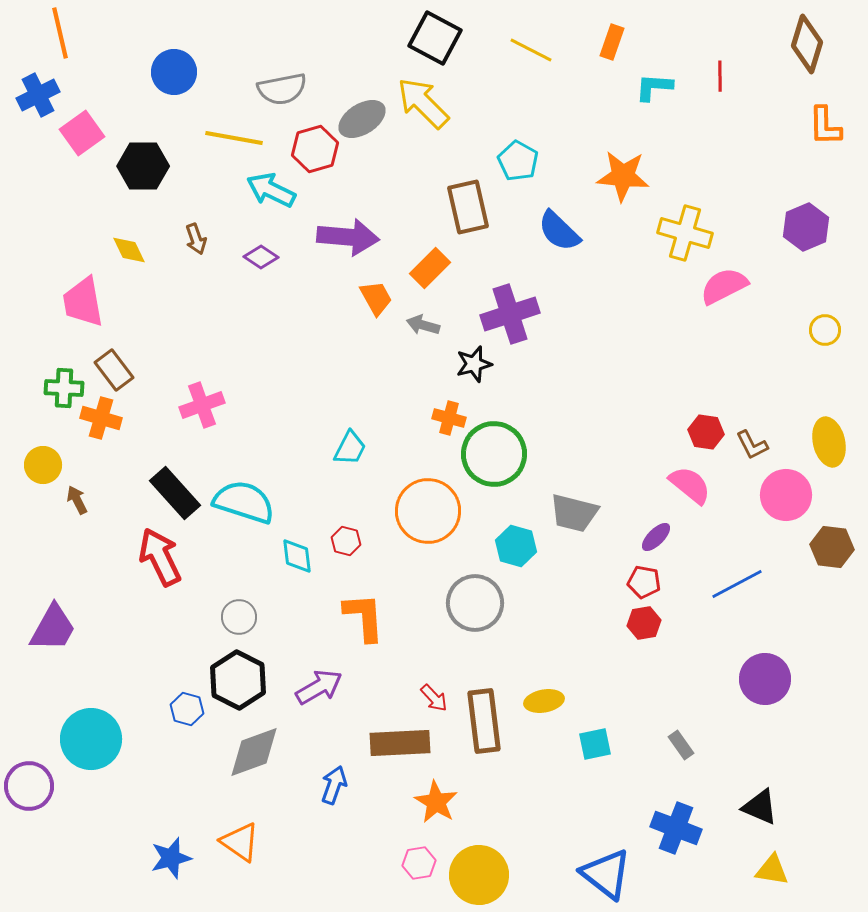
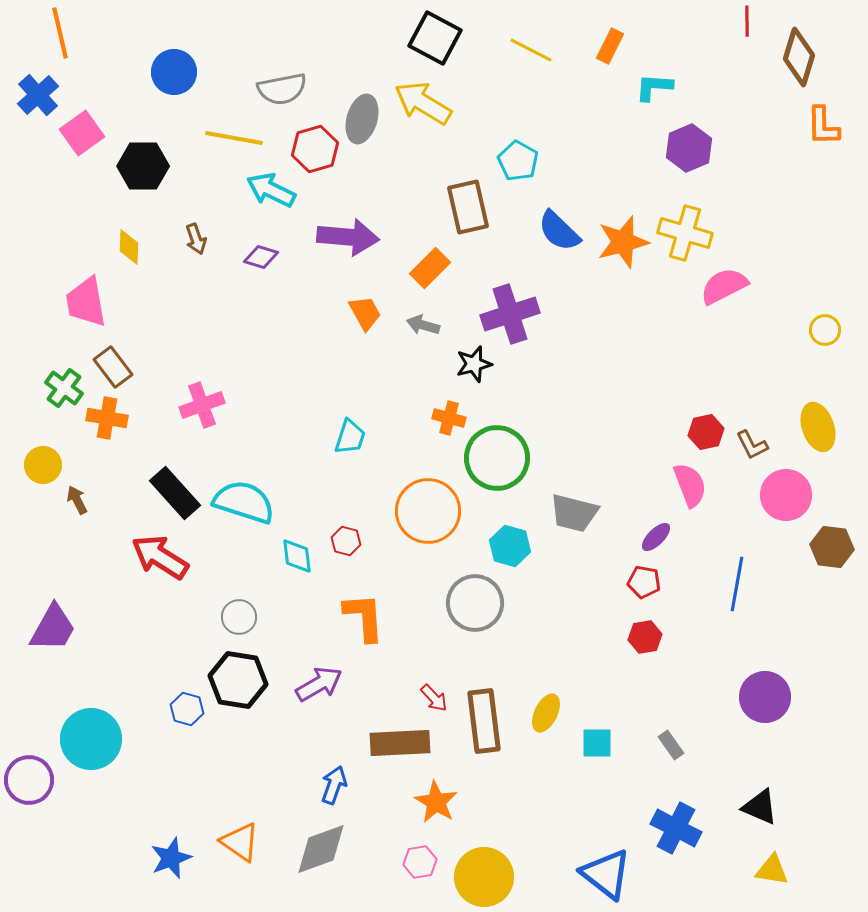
orange rectangle at (612, 42): moved 2 px left, 4 px down; rotated 8 degrees clockwise
brown diamond at (807, 44): moved 8 px left, 13 px down
red line at (720, 76): moved 27 px right, 55 px up
blue cross at (38, 95): rotated 15 degrees counterclockwise
yellow arrow at (423, 103): rotated 14 degrees counterclockwise
gray ellipse at (362, 119): rotated 42 degrees counterclockwise
orange L-shape at (825, 126): moved 2 px left
orange star at (623, 176): moved 66 px down; rotated 20 degrees counterclockwise
purple hexagon at (806, 227): moved 117 px left, 79 px up
yellow diamond at (129, 250): moved 3 px up; rotated 27 degrees clockwise
purple diamond at (261, 257): rotated 16 degrees counterclockwise
orange trapezoid at (376, 298): moved 11 px left, 15 px down
pink trapezoid at (83, 302): moved 3 px right
brown rectangle at (114, 370): moved 1 px left, 3 px up
green cross at (64, 388): rotated 33 degrees clockwise
orange cross at (101, 418): moved 6 px right; rotated 6 degrees counterclockwise
red hexagon at (706, 432): rotated 20 degrees counterclockwise
yellow ellipse at (829, 442): moved 11 px left, 15 px up; rotated 6 degrees counterclockwise
cyan trapezoid at (350, 448): moved 11 px up; rotated 9 degrees counterclockwise
green circle at (494, 454): moved 3 px right, 4 px down
pink semicircle at (690, 485): rotated 30 degrees clockwise
cyan hexagon at (516, 546): moved 6 px left
red arrow at (160, 557): rotated 32 degrees counterclockwise
blue line at (737, 584): rotated 52 degrees counterclockwise
red hexagon at (644, 623): moved 1 px right, 14 px down
purple circle at (765, 679): moved 18 px down
black hexagon at (238, 680): rotated 18 degrees counterclockwise
purple arrow at (319, 687): moved 3 px up
yellow ellipse at (544, 701): moved 2 px right, 12 px down; rotated 54 degrees counterclockwise
cyan square at (595, 744): moved 2 px right, 1 px up; rotated 12 degrees clockwise
gray rectangle at (681, 745): moved 10 px left
gray diamond at (254, 752): moved 67 px right, 97 px down
purple circle at (29, 786): moved 6 px up
blue cross at (676, 828): rotated 6 degrees clockwise
blue star at (171, 858): rotated 6 degrees counterclockwise
pink hexagon at (419, 863): moved 1 px right, 1 px up
yellow circle at (479, 875): moved 5 px right, 2 px down
